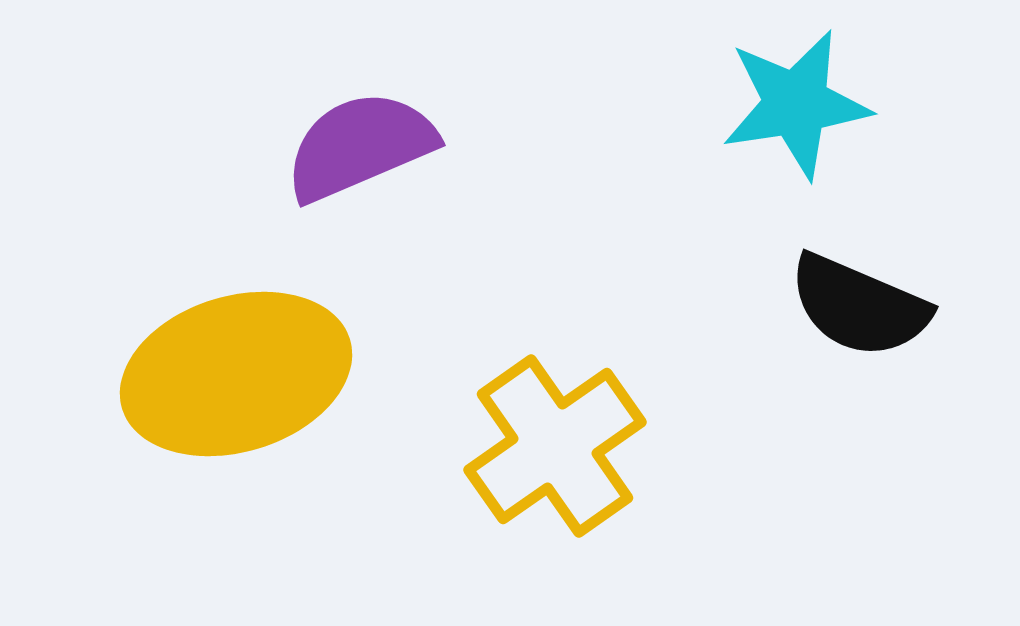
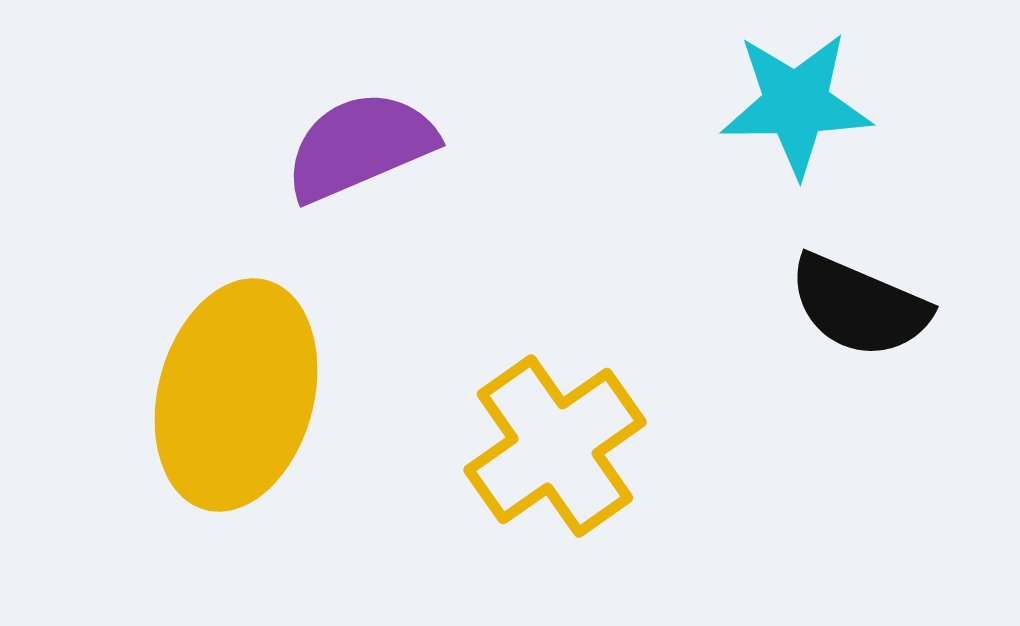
cyan star: rotated 8 degrees clockwise
yellow ellipse: moved 21 px down; rotated 58 degrees counterclockwise
